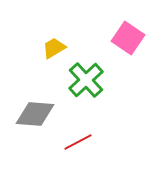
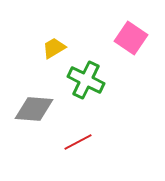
pink square: moved 3 px right
green cross: rotated 21 degrees counterclockwise
gray diamond: moved 1 px left, 5 px up
